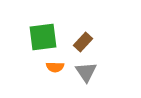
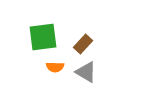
brown rectangle: moved 2 px down
gray triangle: rotated 25 degrees counterclockwise
